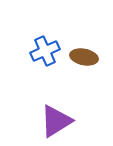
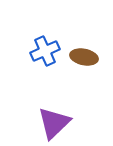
purple triangle: moved 2 px left, 2 px down; rotated 12 degrees counterclockwise
